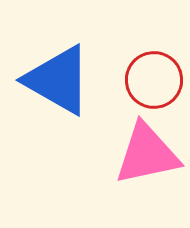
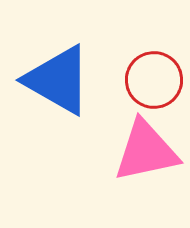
pink triangle: moved 1 px left, 3 px up
